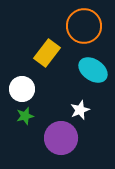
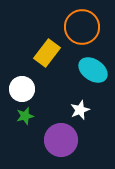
orange circle: moved 2 px left, 1 px down
purple circle: moved 2 px down
